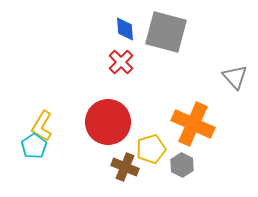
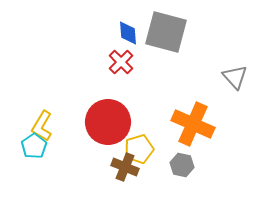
blue diamond: moved 3 px right, 4 px down
yellow pentagon: moved 12 px left
gray hexagon: rotated 15 degrees counterclockwise
